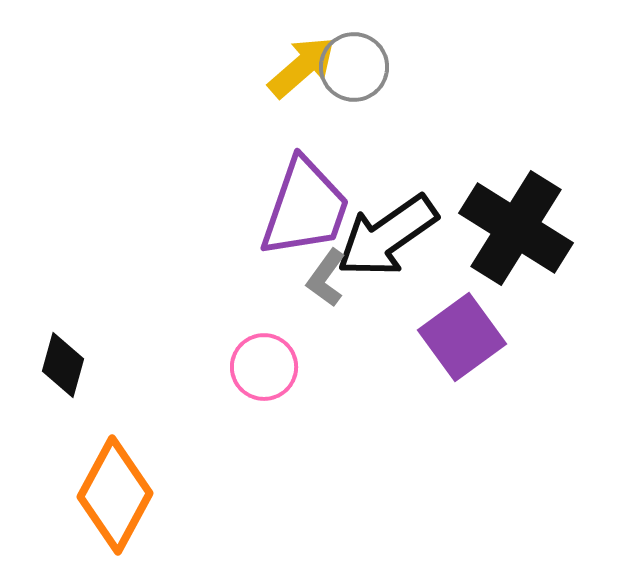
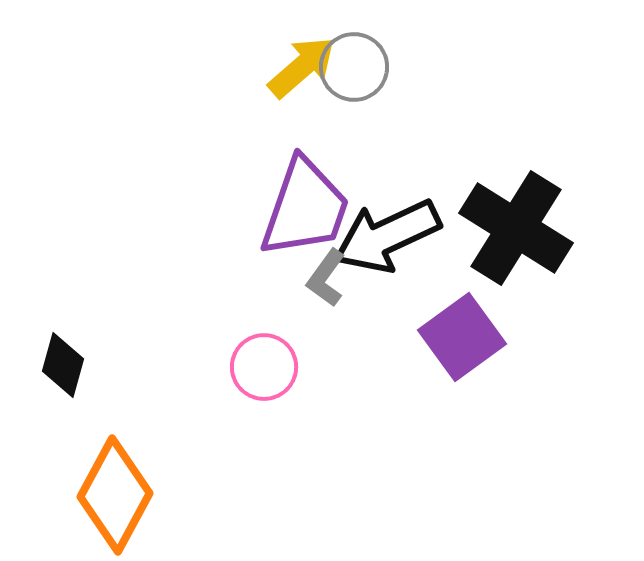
black arrow: rotated 10 degrees clockwise
